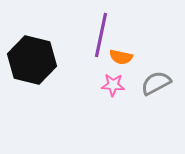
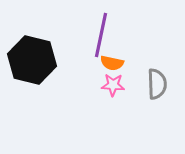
orange semicircle: moved 9 px left, 6 px down
gray semicircle: moved 1 px right, 1 px down; rotated 116 degrees clockwise
